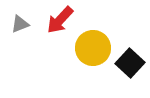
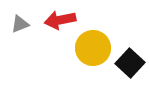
red arrow: rotated 36 degrees clockwise
